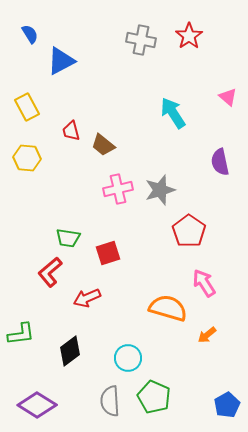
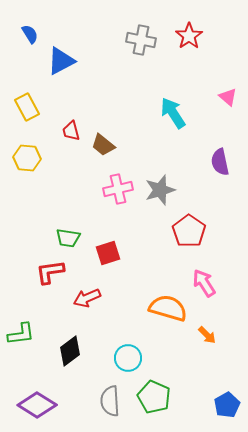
red L-shape: rotated 32 degrees clockwise
orange arrow: rotated 96 degrees counterclockwise
